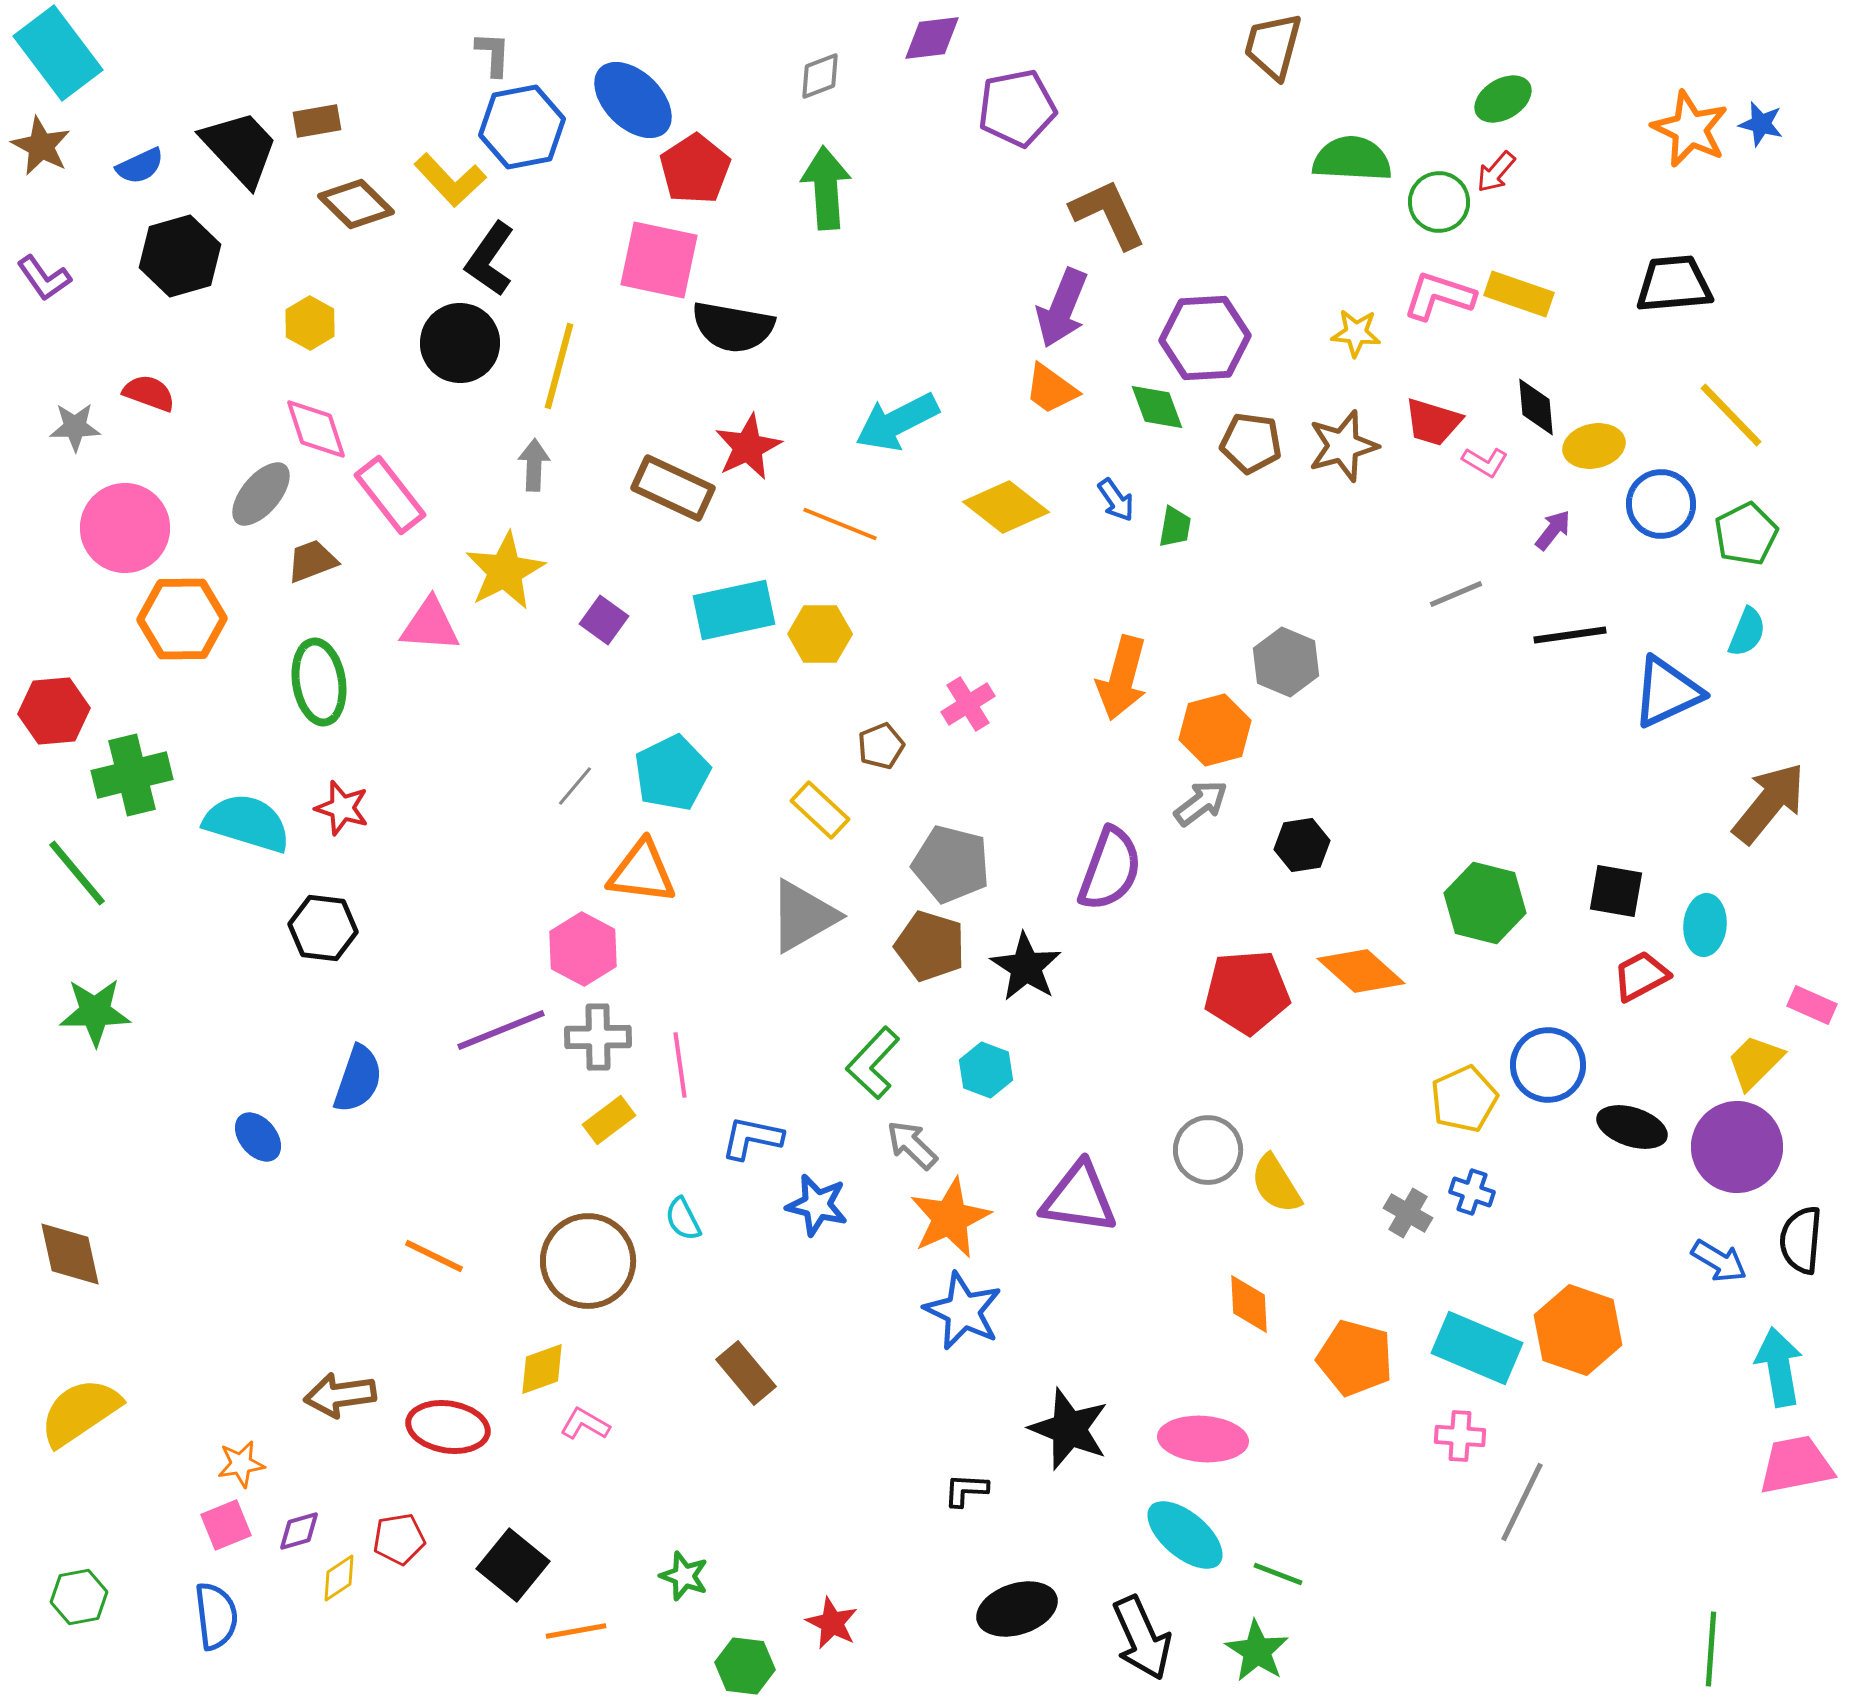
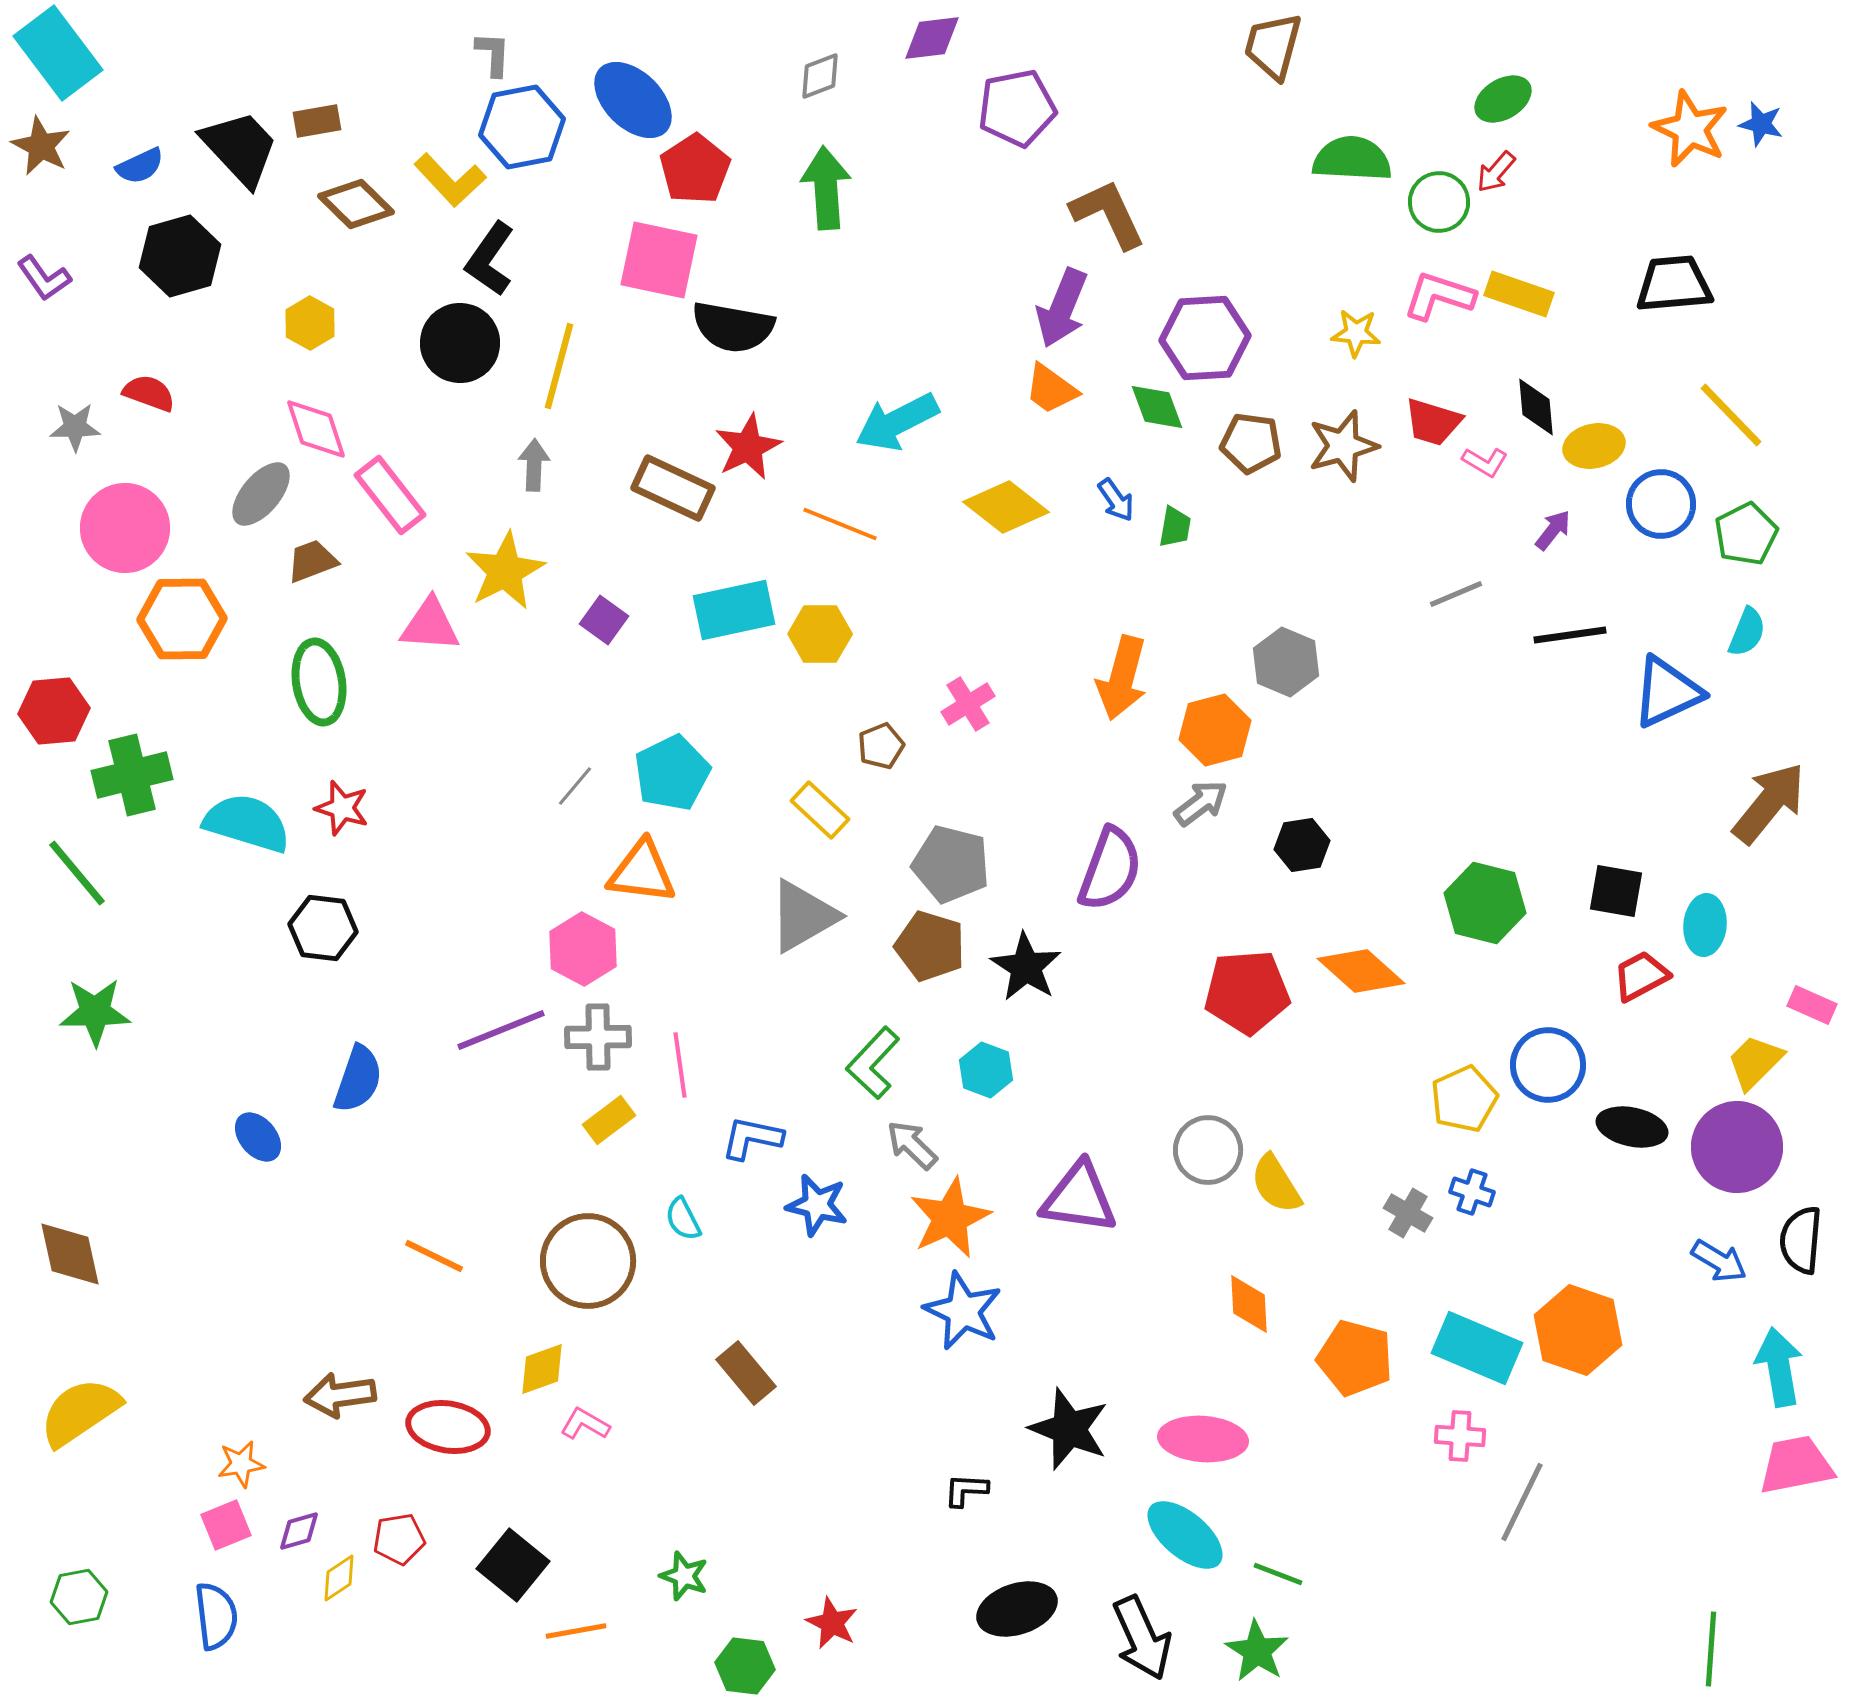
black ellipse at (1632, 1127): rotated 6 degrees counterclockwise
